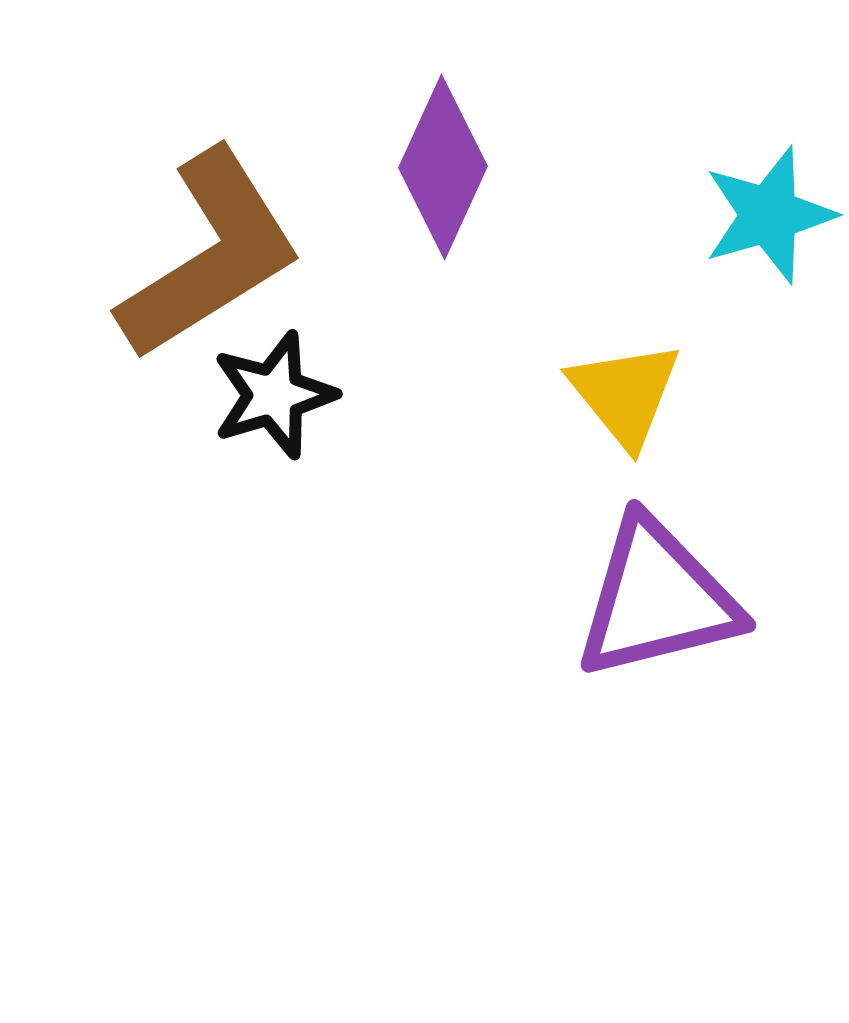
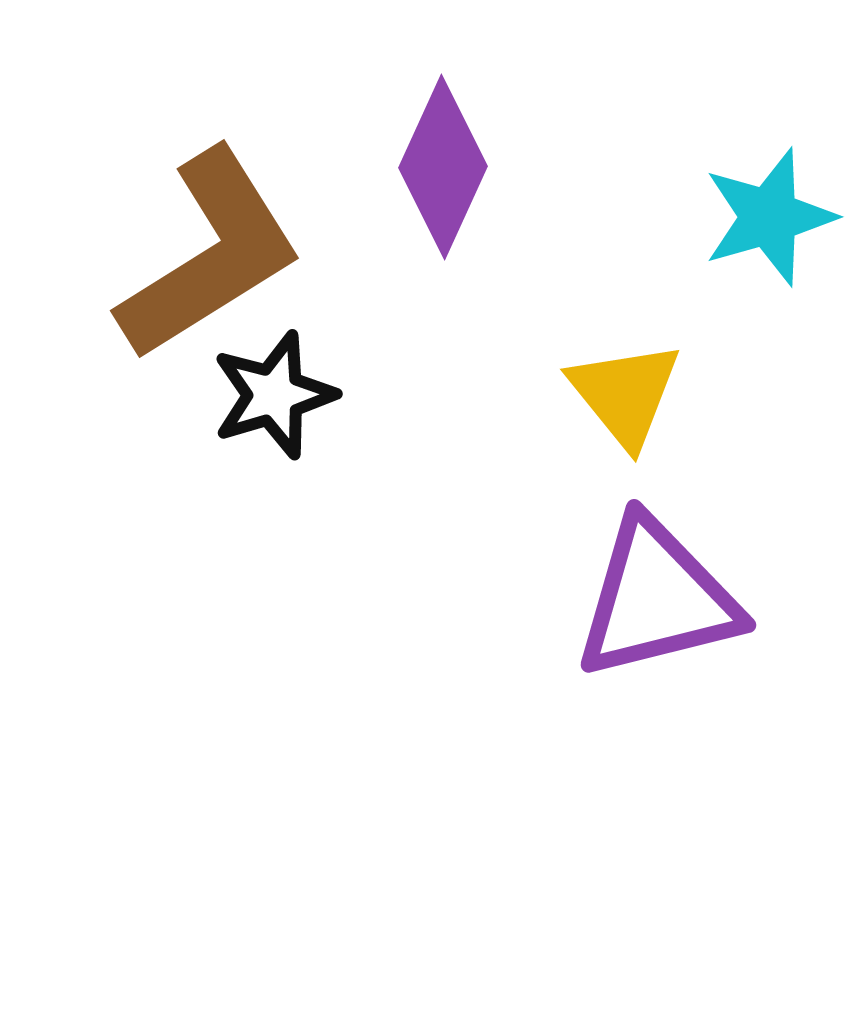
cyan star: moved 2 px down
